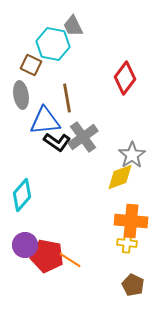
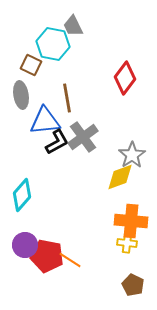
black L-shape: rotated 64 degrees counterclockwise
